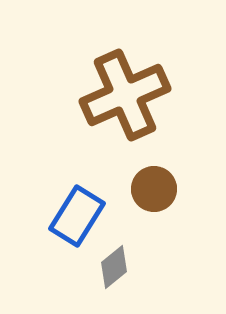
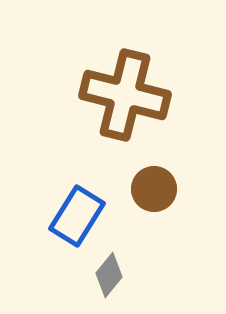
brown cross: rotated 38 degrees clockwise
gray diamond: moved 5 px left, 8 px down; rotated 12 degrees counterclockwise
